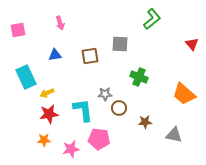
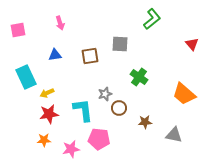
green cross: rotated 12 degrees clockwise
gray star: rotated 16 degrees counterclockwise
